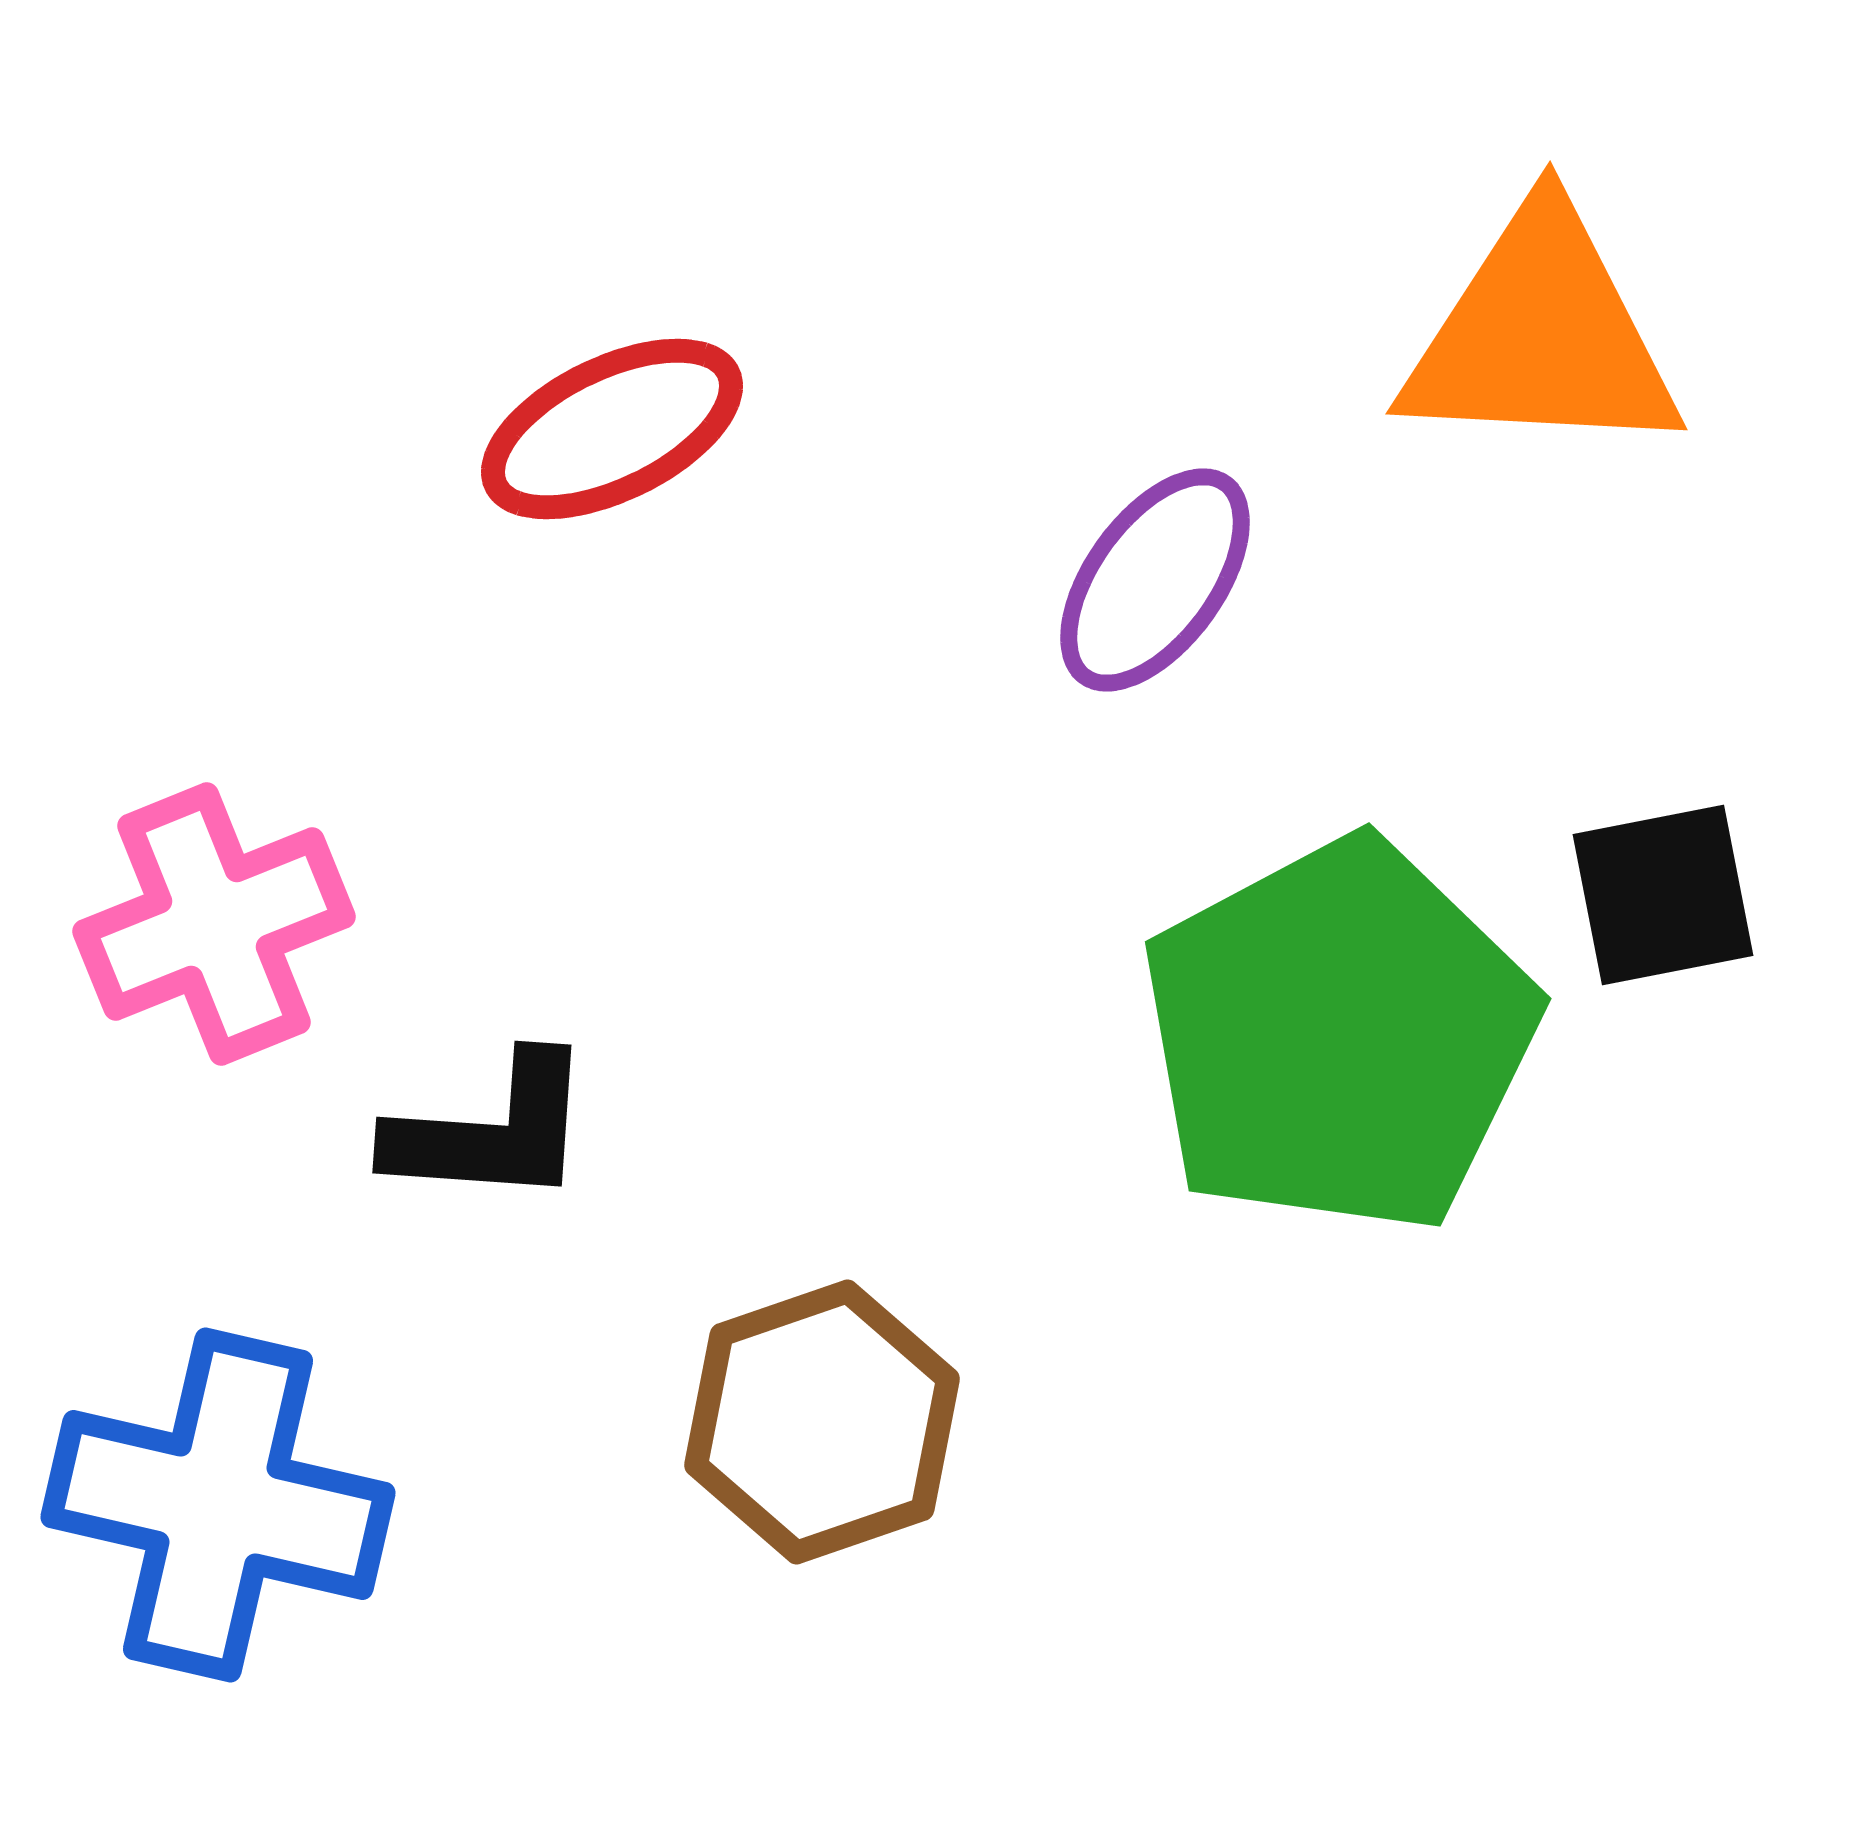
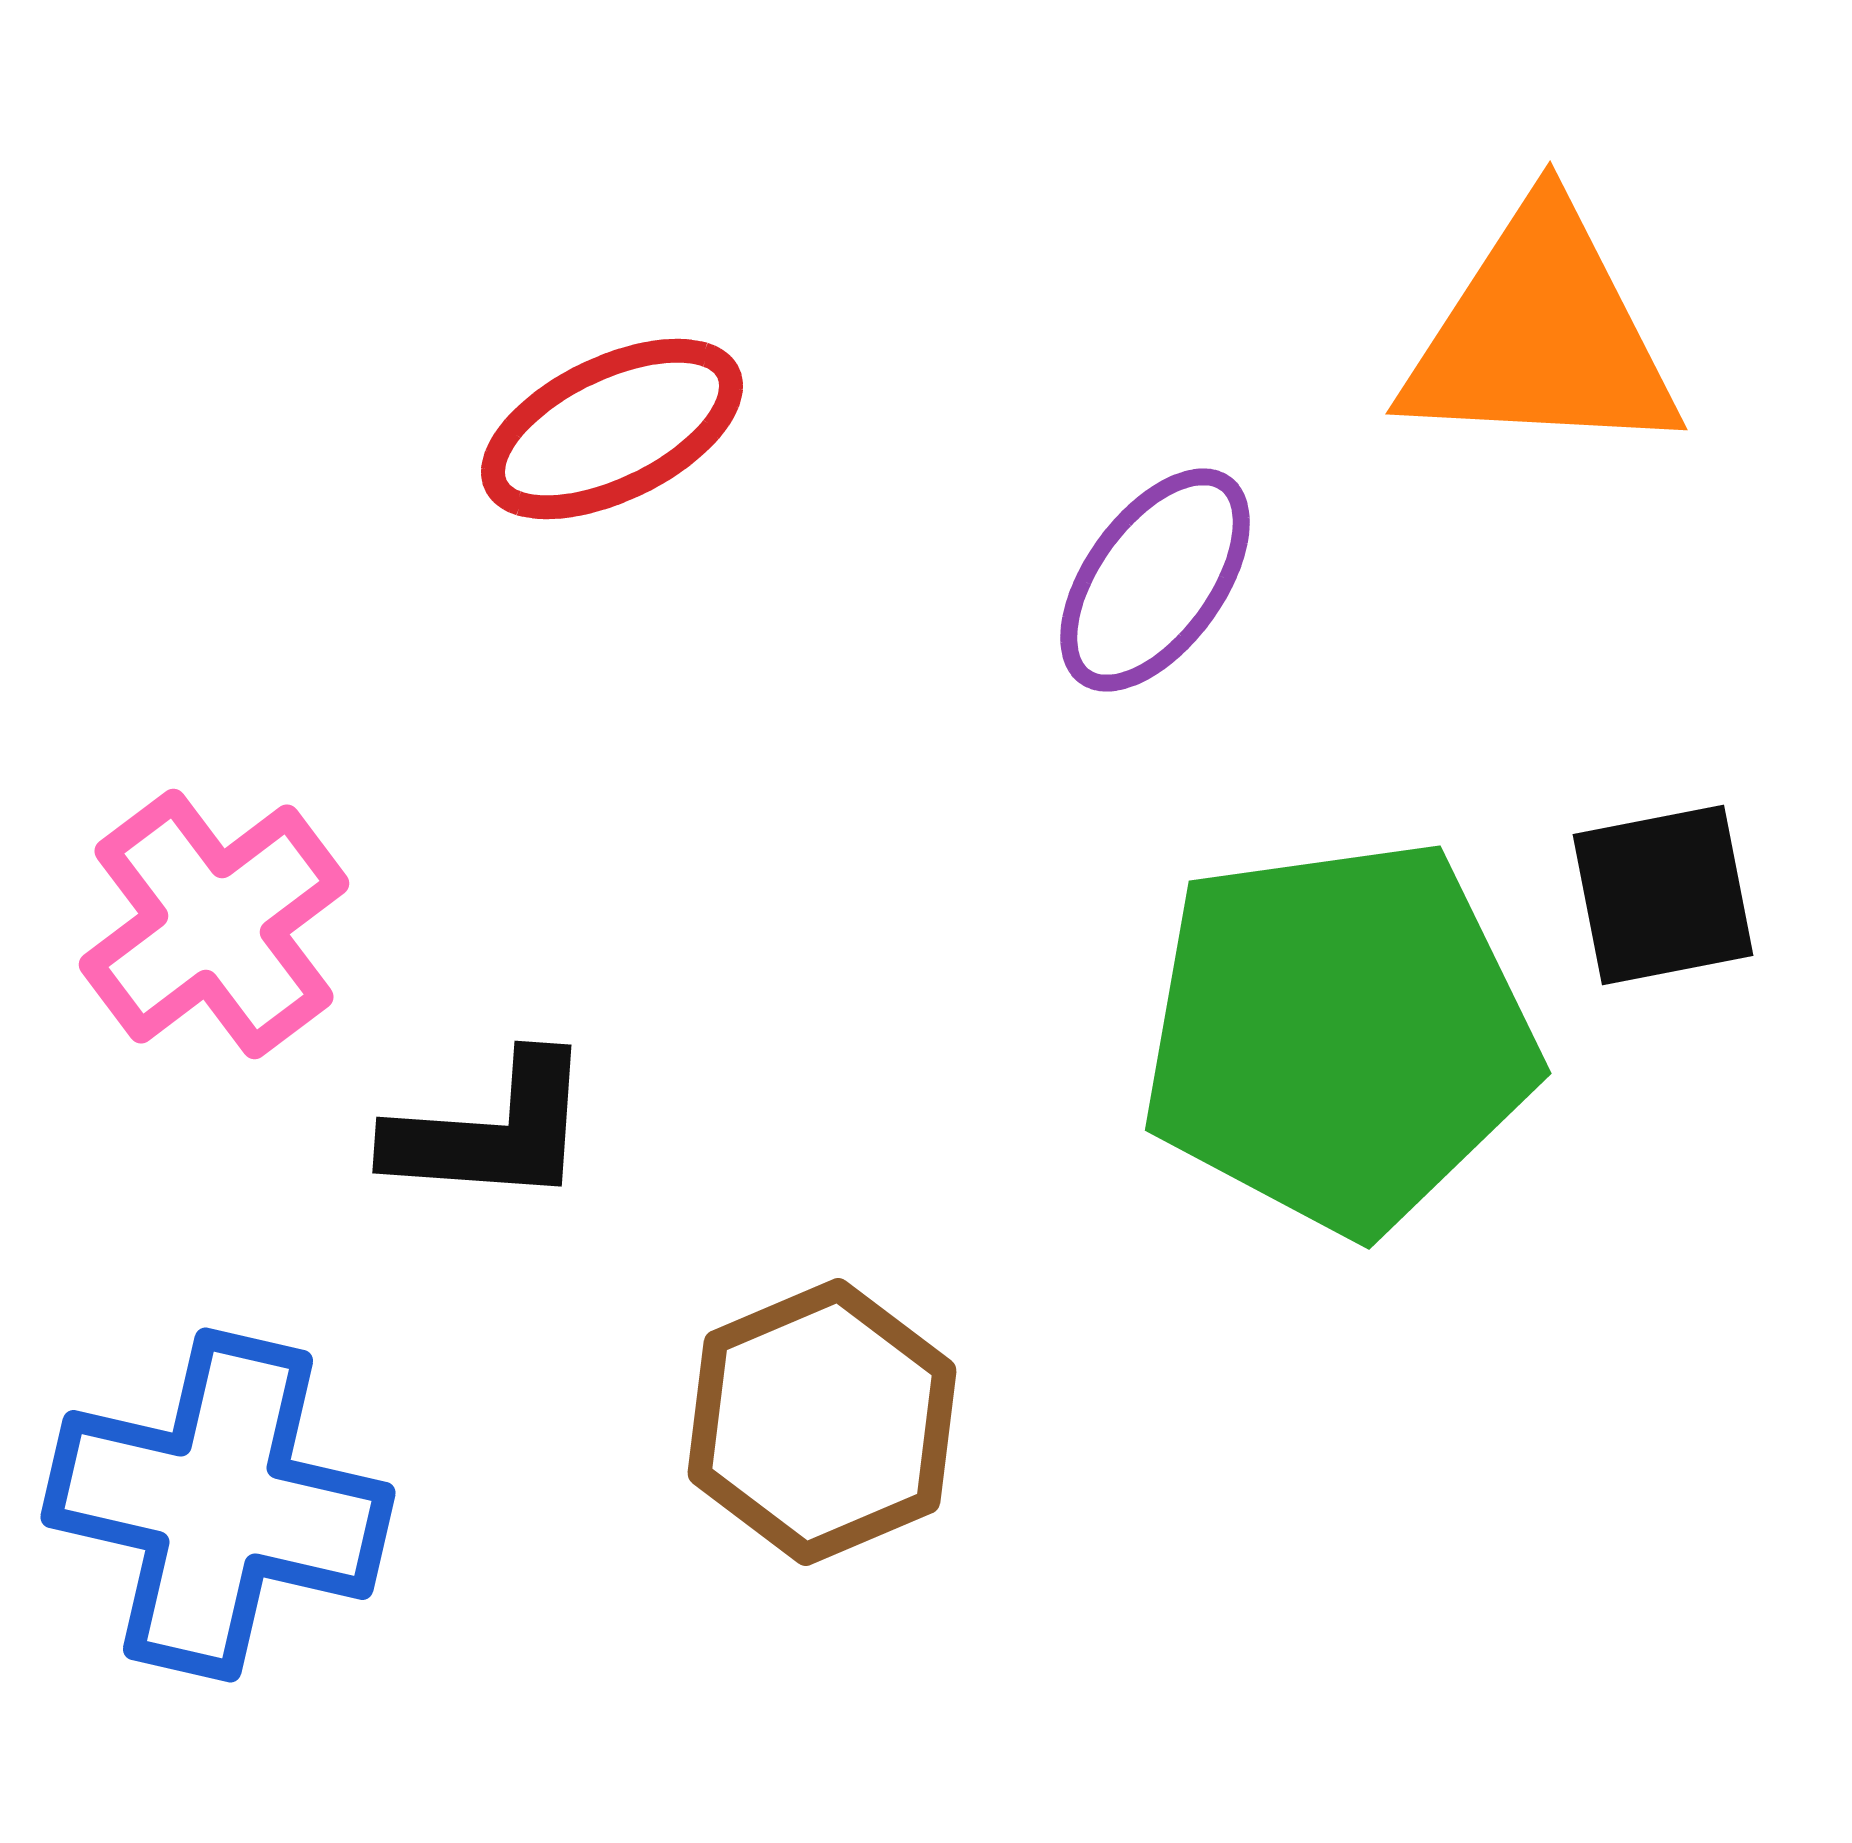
pink cross: rotated 15 degrees counterclockwise
green pentagon: rotated 20 degrees clockwise
brown hexagon: rotated 4 degrees counterclockwise
